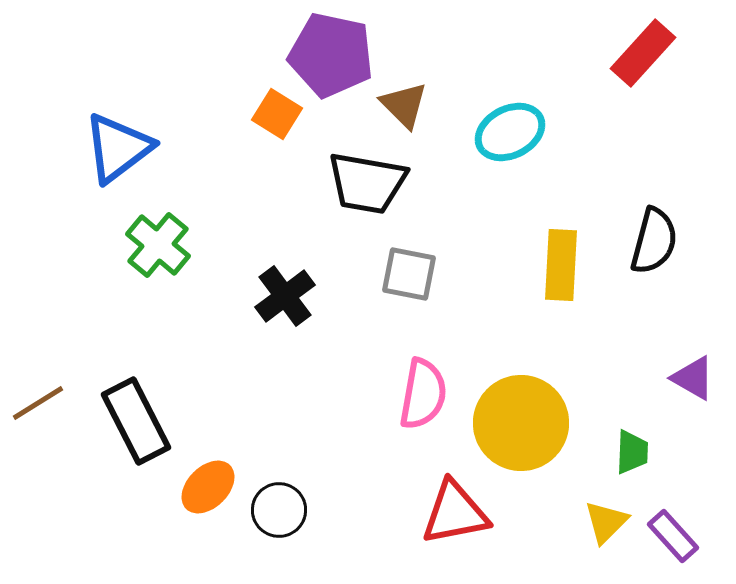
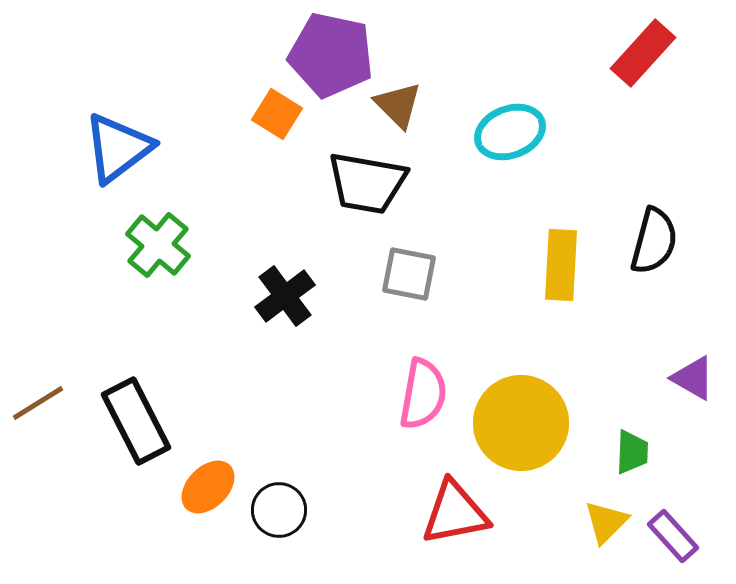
brown triangle: moved 6 px left
cyan ellipse: rotated 6 degrees clockwise
